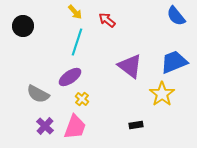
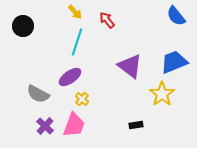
red arrow: rotated 12 degrees clockwise
pink trapezoid: moved 1 px left, 2 px up
